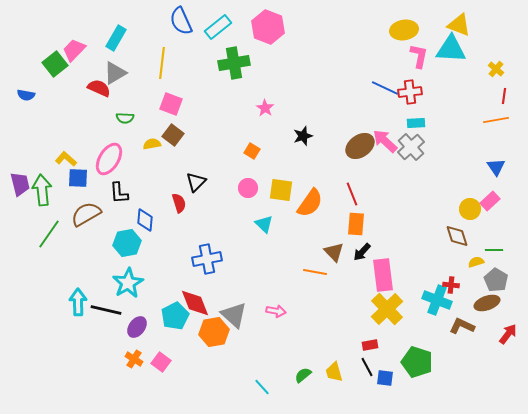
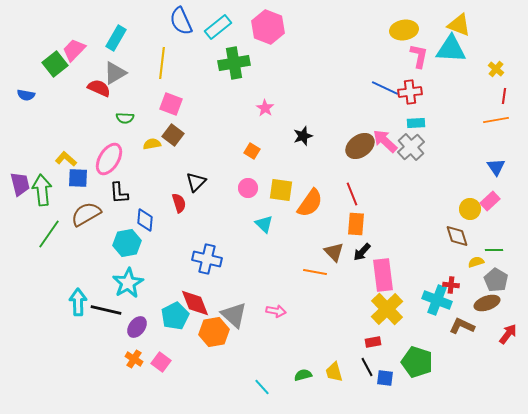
blue cross at (207, 259): rotated 24 degrees clockwise
red rectangle at (370, 345): moved 3 px right, 3 px up
green semicircle at (303, 375): rotated 24 degrees clockwise
